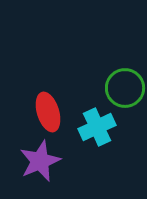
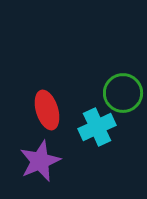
green circle: moved 2 px left, 5 px down
red ellipse: moved 1 px left, 2 px up
